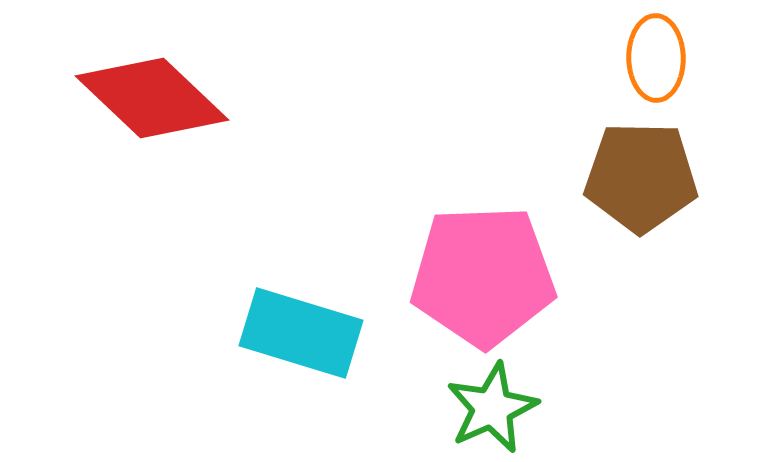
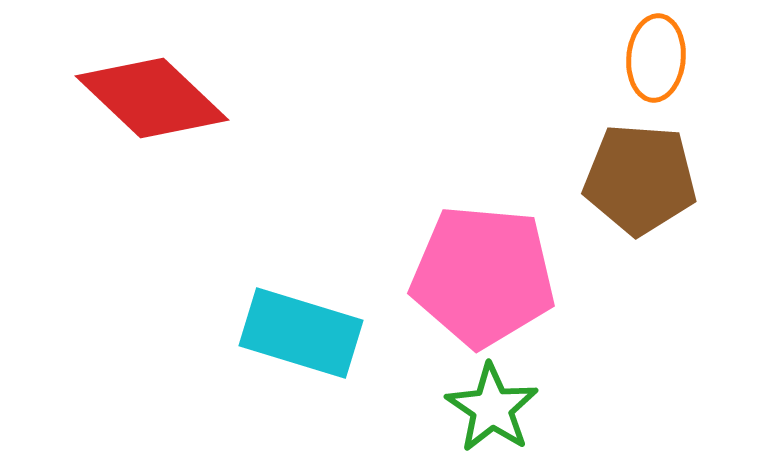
orange ellipse: rotated 6 degrees clockwise
brown pentagon: moved 1 px left, 2 px down; rotated 3 degrees clockwise
pink pentagon: rotated 7 degrees clockwise
green star: rotated 14 degrees counterclockwise
